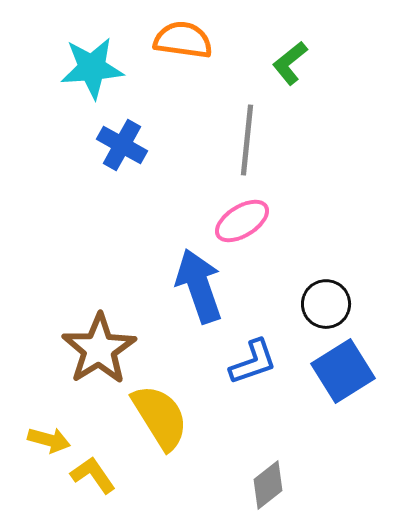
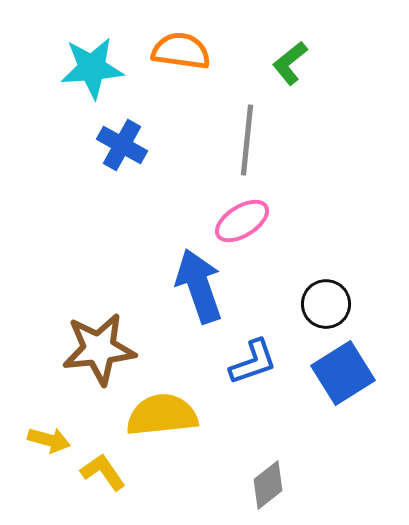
orange semicircle: moved 2 px left, 11 px down
brown star: rotated 26 degrees clockwise
blue square: moved 2 px down
yellow semicircle: moved 2 px right, 2 px up; rotated 64 degrees counterclockwise
yellow L-shape: moved 10 px right, 3 px up
